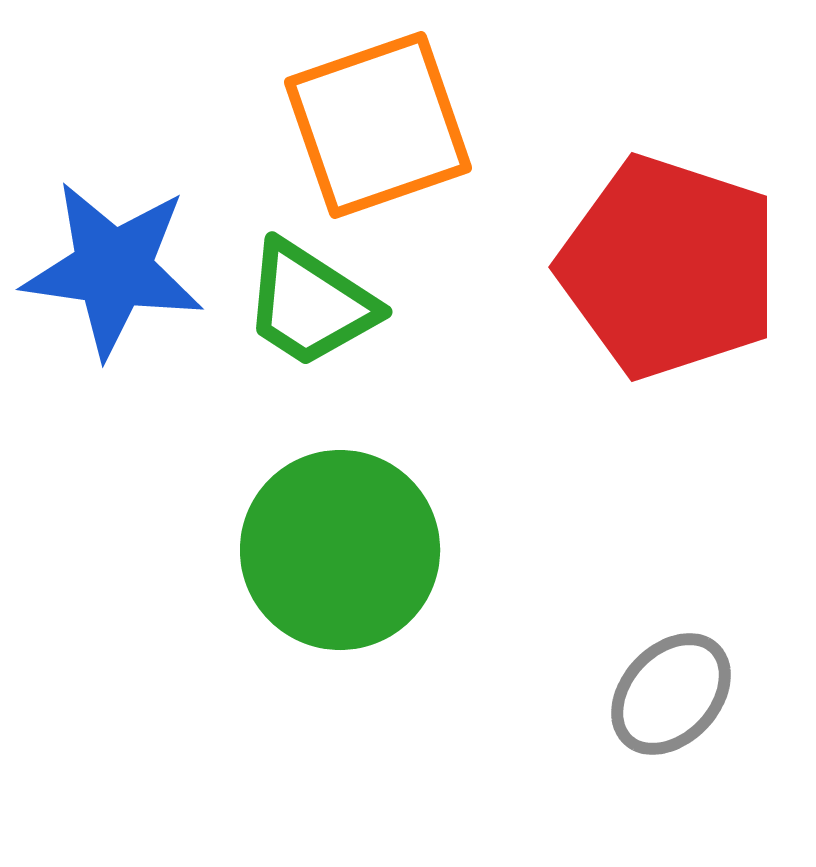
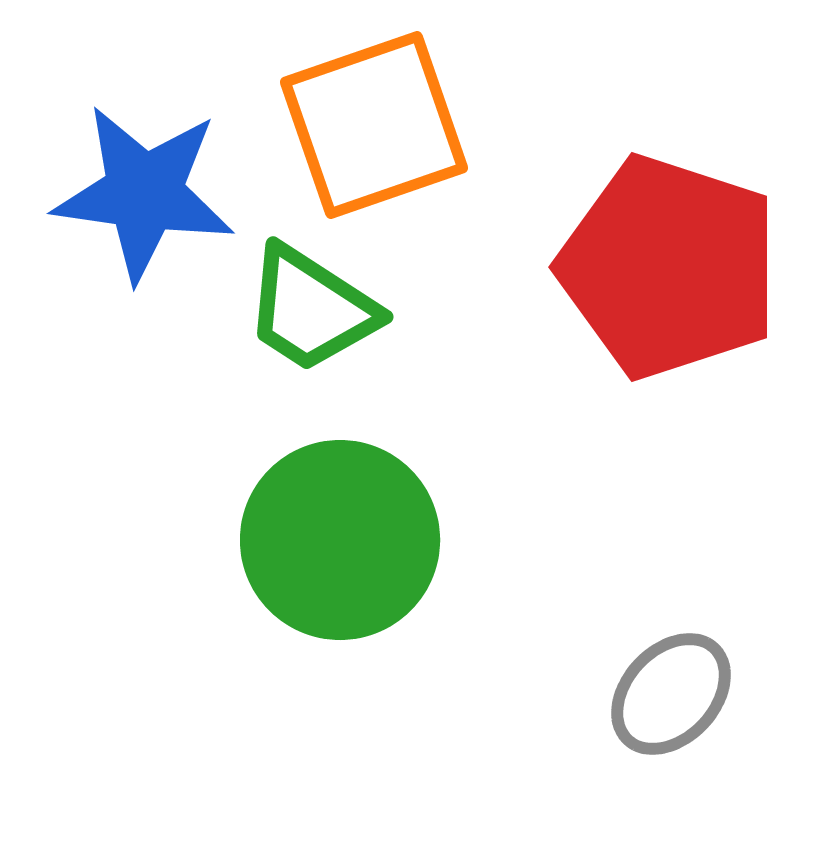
orange square: moved 4 px left
blue star: moved 31 px right, 76 px up
green trapezoid: moved 1 px right, 5 px down
green circle: moved 10 px up
